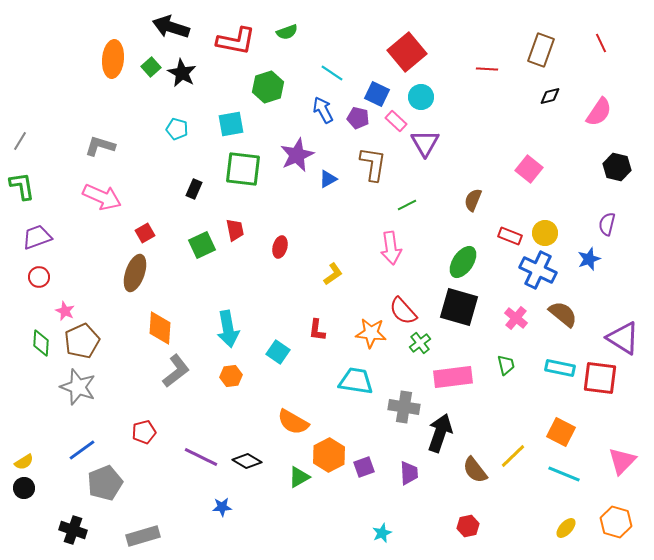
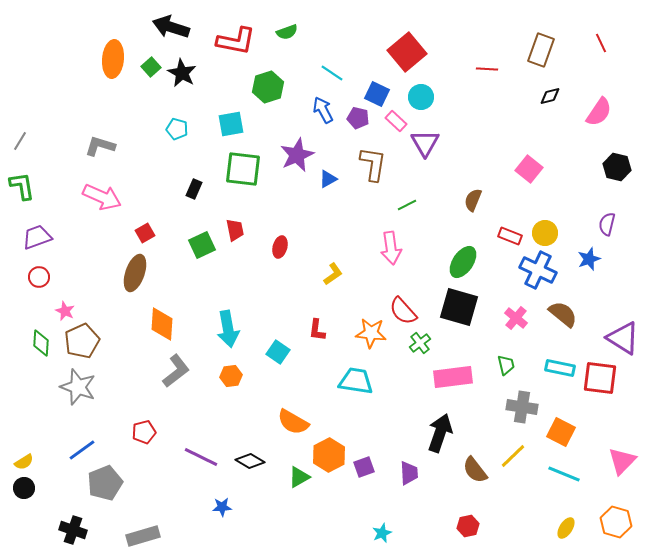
orange diamond at (160, 328): moved 2 px right, 4 px up
gray cross at (404, 407): moved 118 px right
black diamond at (247, 461): moved 3 px right
yellow ellipse at (566, 528): rotated 10 degrees counterclockwise
